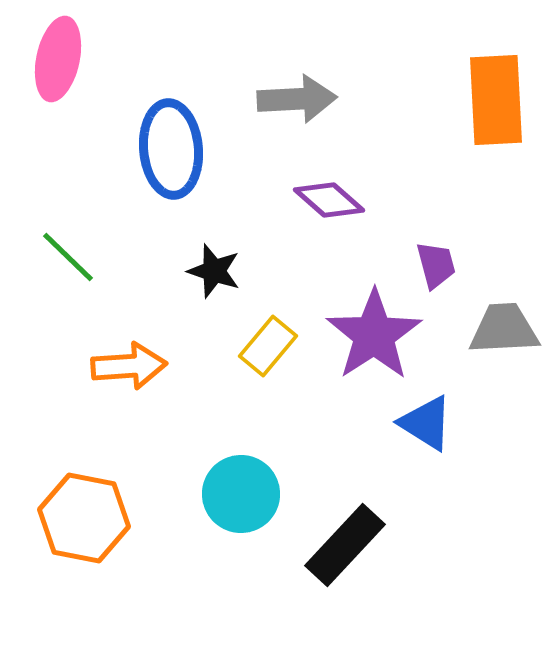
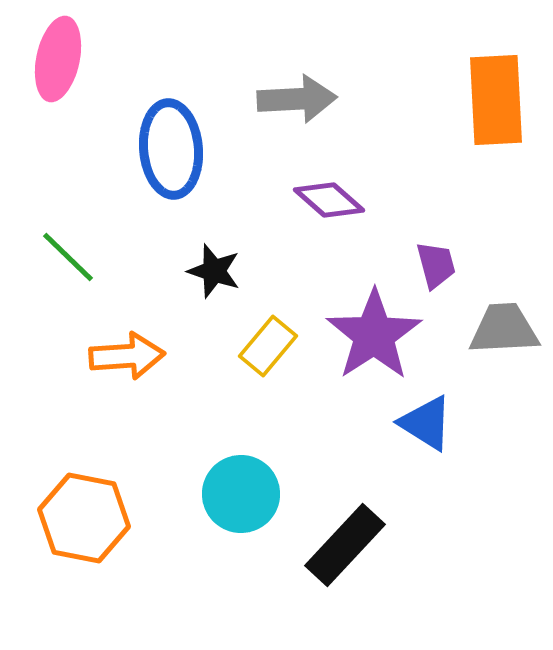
orange arrow: moved 2 px left, 10 px up
